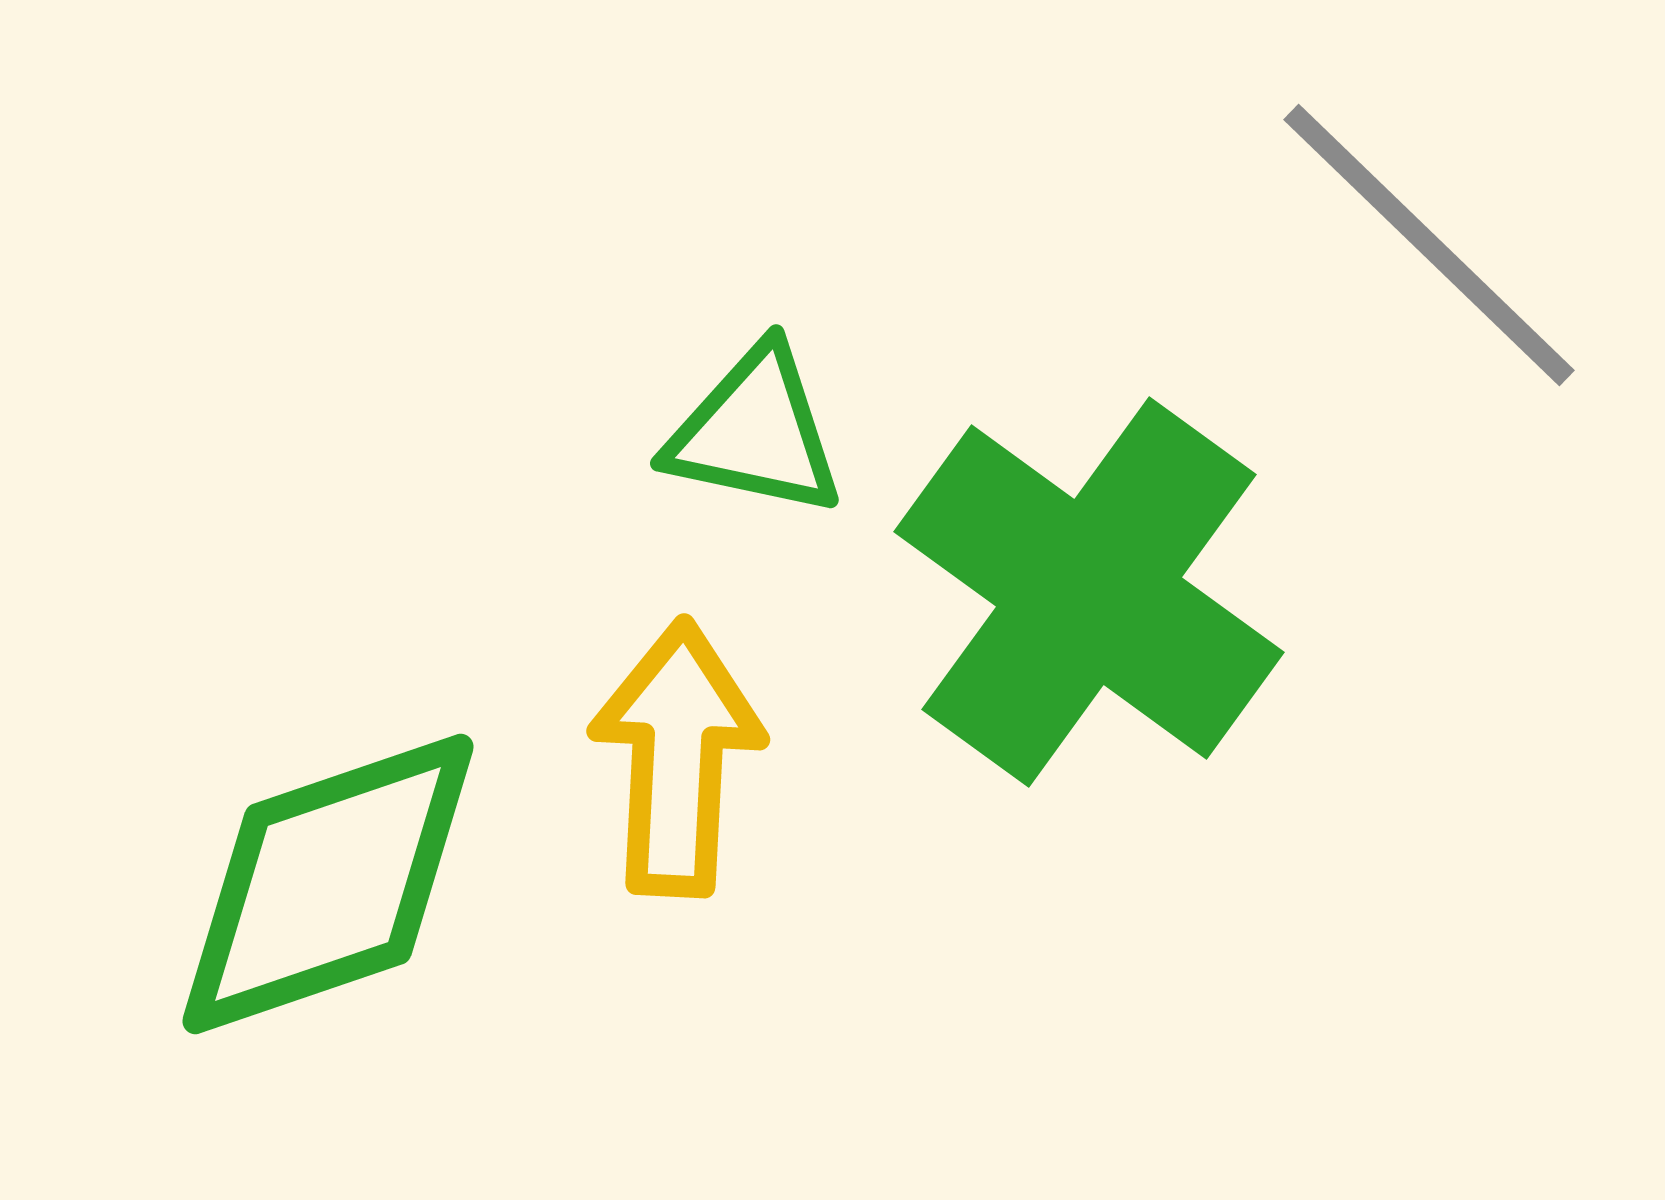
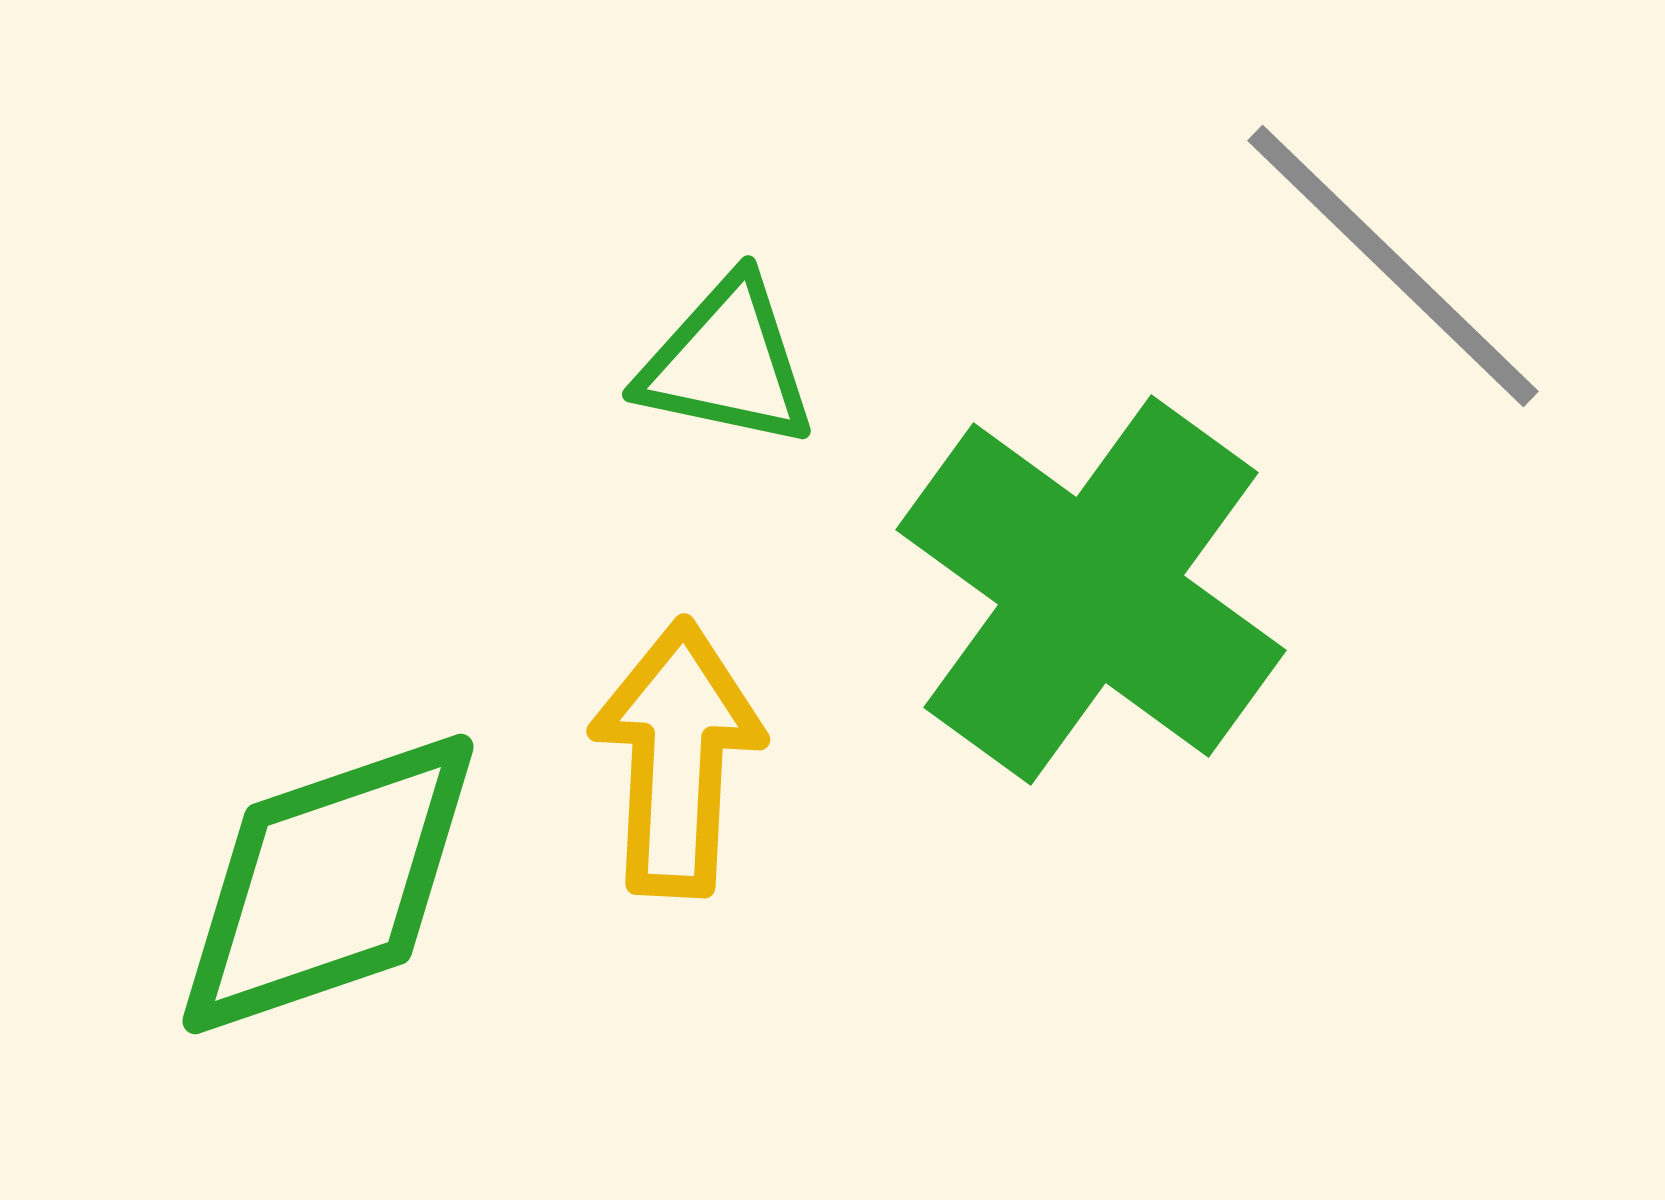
gray line: moved 36 px left, 21 px down
green triangle: moved 28 px left, 69 px up
green cross: moved 2 px right, 2 px up
